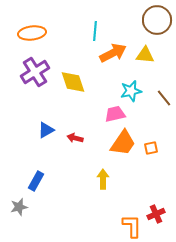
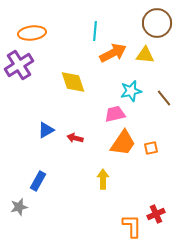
brown circle: moved 3 px down
purple cross: moved 16 px left, 7 px up
blue rectangle: moved 2 px right
